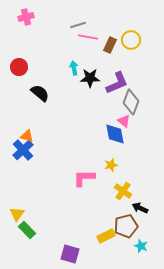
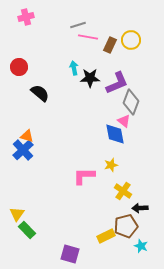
pink L-shape: moved 2 px up
black arrow: rotated 28 degrees counterclockwise
